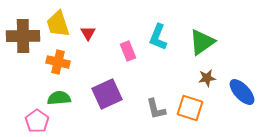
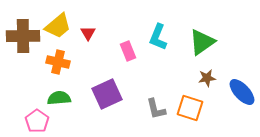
yellow trapezoid: moved 2 px down; rotated 112 degrees counterclockwise
